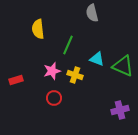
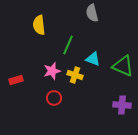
yellow semicircle: moved 1 px right, 4 px up
cyan triangle: moved 4 px left
purple cross: moved 2 px right, 5 px up; rotated 18 degrees clockwise
